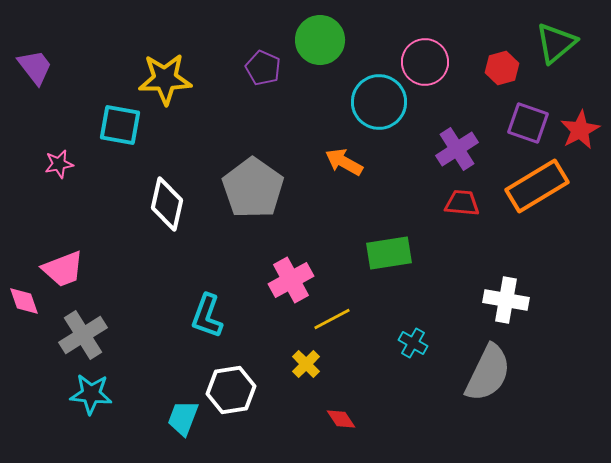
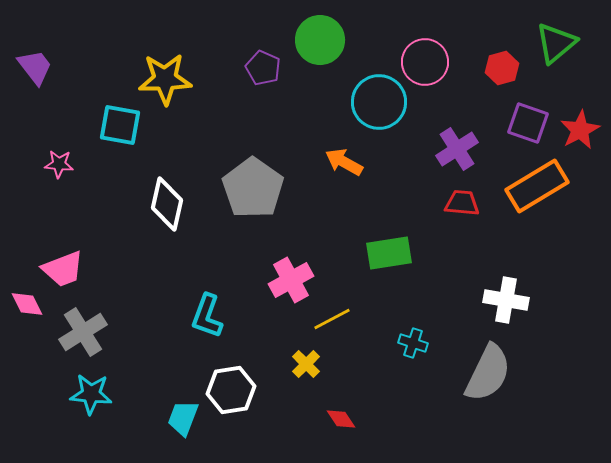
pink star: rotated 16 degrees clockwise
pink diamond: moved 3 px right, 3 px down; rotated 8 degrees counterclockwise
gray cross: moved 3 px up
cyan cross: rotated 12 degrees counterclockwise
